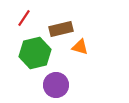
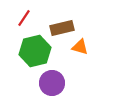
brown rectangle: moved 1 px right, 1 px up
green hexagon: moved 2 px up
purple circle: moved 4 px left, 2 px up
